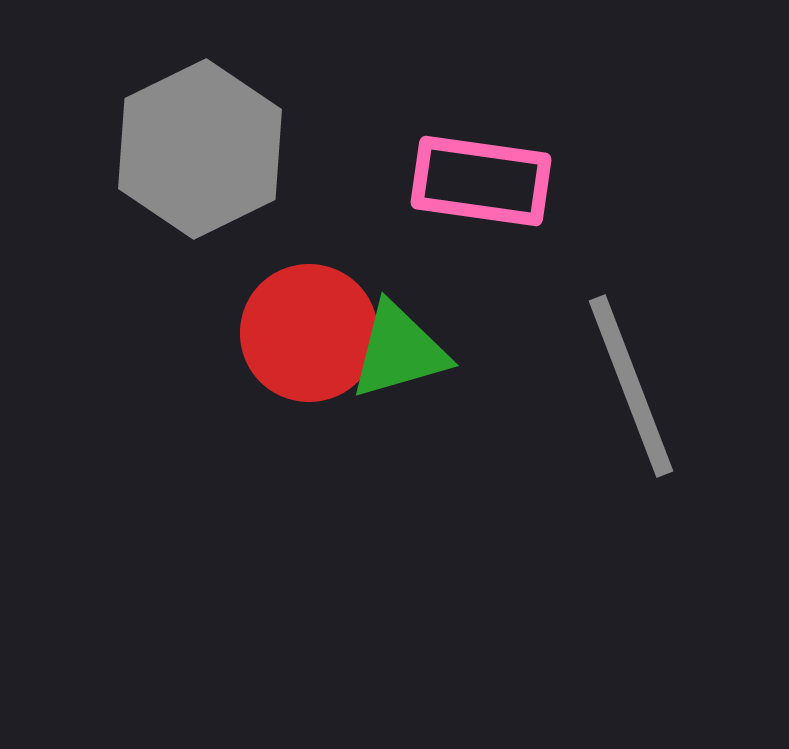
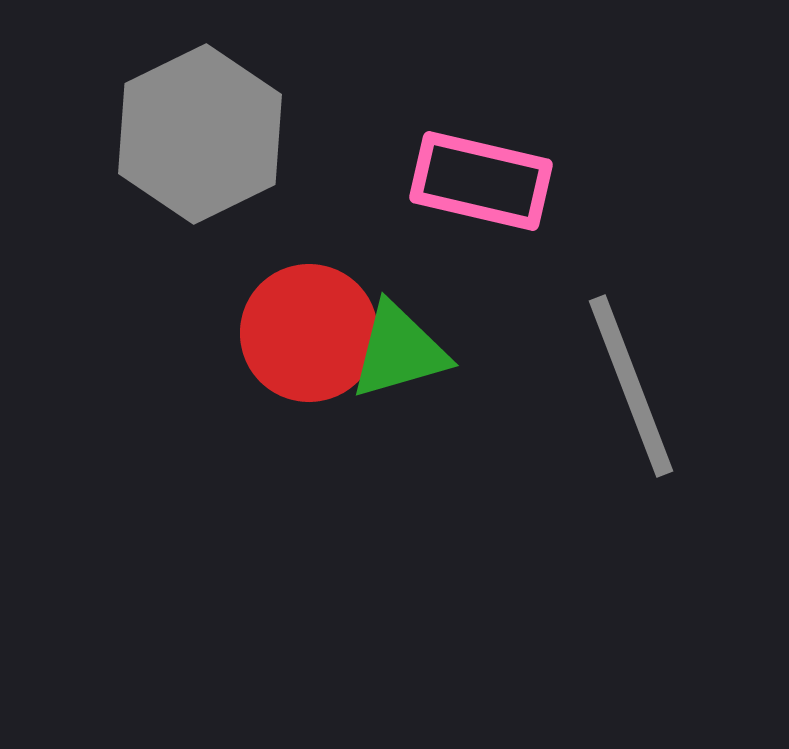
gray hexagon: moved 15 px up
pink rectangle: rotated 5 degrees clockwise
